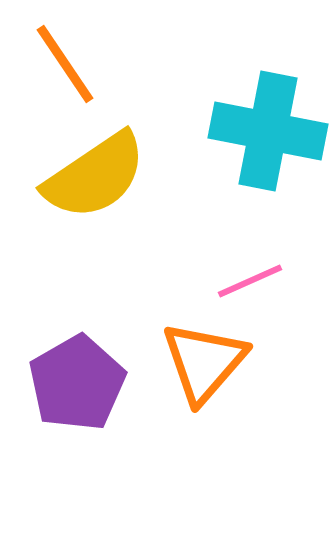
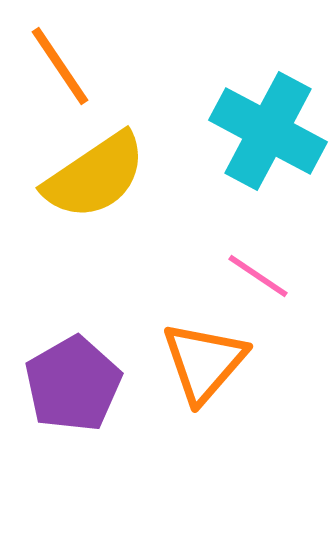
orange line: moved 5 px left, 2 px down
cyan cross: rotated 17 degrees clockwise
pink line: moved 8 px right, 5 px up; rotated 58 degrees clockwise
purple pentagon: moved 4 px left, 1 px down
